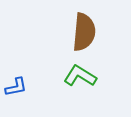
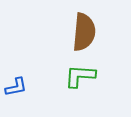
green L-shape: rotated 28 degrees counterclockwise
